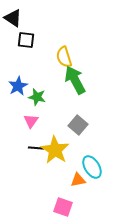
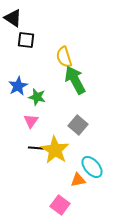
cyan ellipse: rotated 10 degrees counterclockwise
pink square: moved 3 px left, 2 px up; rotated 18 degrees clockwise
